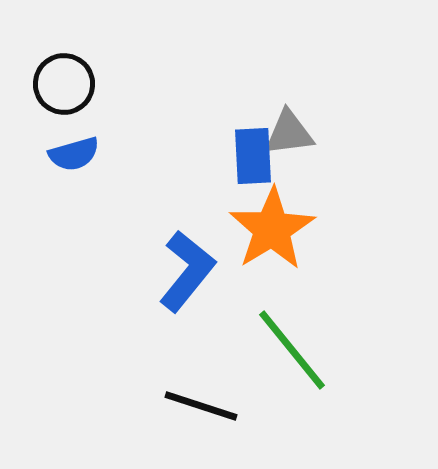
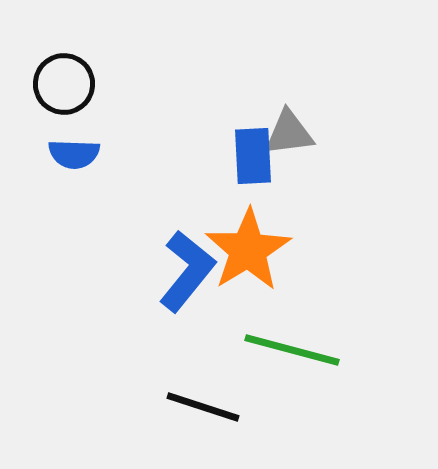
blue semicircle: rotated 18 degrees clockwise
orange star: moved 24 px left, 21 px down
green line: rotated 36 degrees counterclockwise
black line: moved 2 px right, 1 px down
